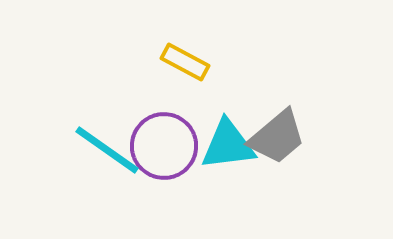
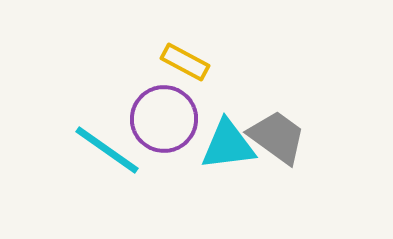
gray trapezoid: rotated 104 degrees counterclockwise
purple circle: moved 27 px up
